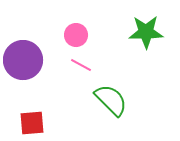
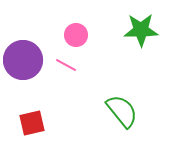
green star: moved 5 px left, 2 px up
pink line: moved 15 px left
green semicircle: moved 11 px right, 11 px down; rotated 6 degrees clockwise
red square: rotated 8 degrees counterclockwise
